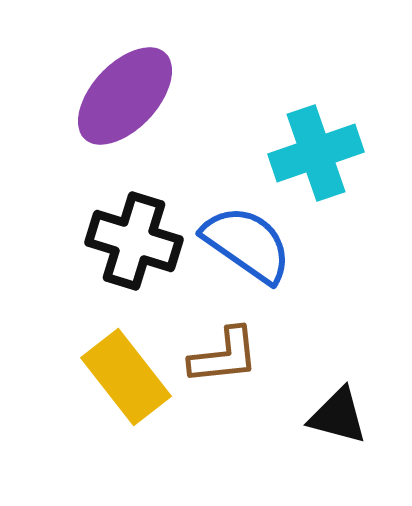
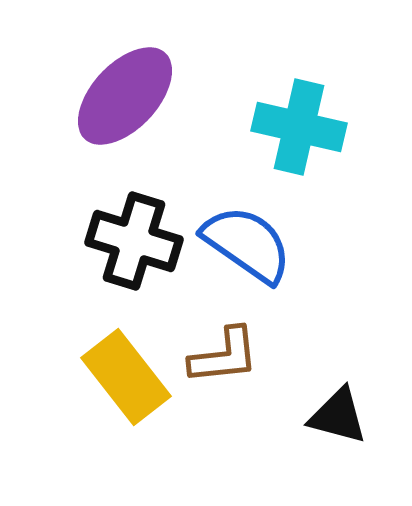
cyan cross: moved 17 px left, 26 px up; rotated 32 degrees clockwise
